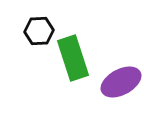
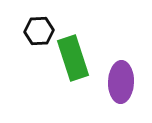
purple ellipse: rotated 60 degrees counterclockwise
